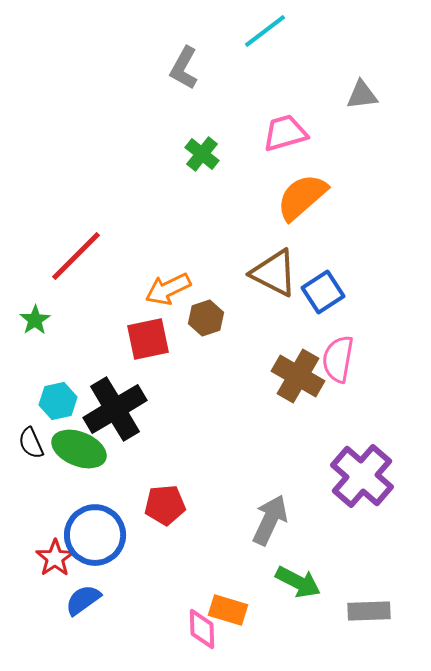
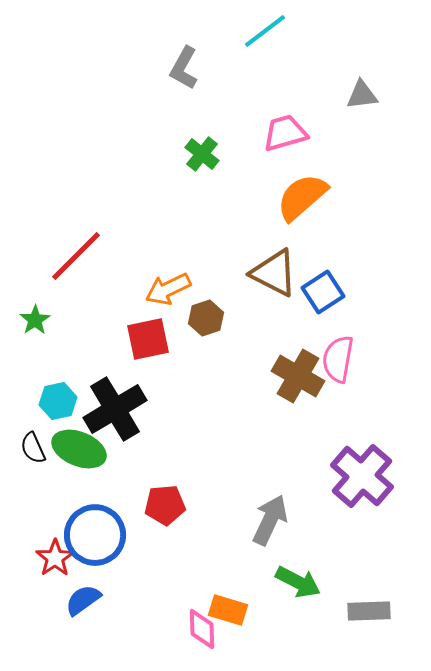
black semicircle: moved 2 px right, 5 px down
